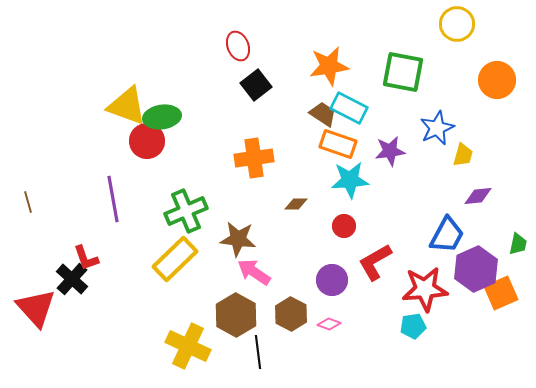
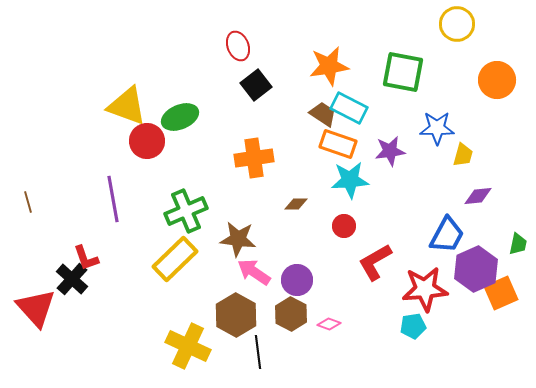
green ellipse at (162, 117): moved 18 px right; rotated 15 degrees counterclockwise
blue star at (437, 128): rotated 24 degrees clockwise
purple circle at (332, 280): moved 35 px left
